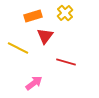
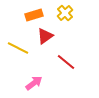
orange rectangle: moved 1 px right, 1 px up
red triangle: rotated 18 degrees clockwise
red line: rotated 24 degrees clockwise
